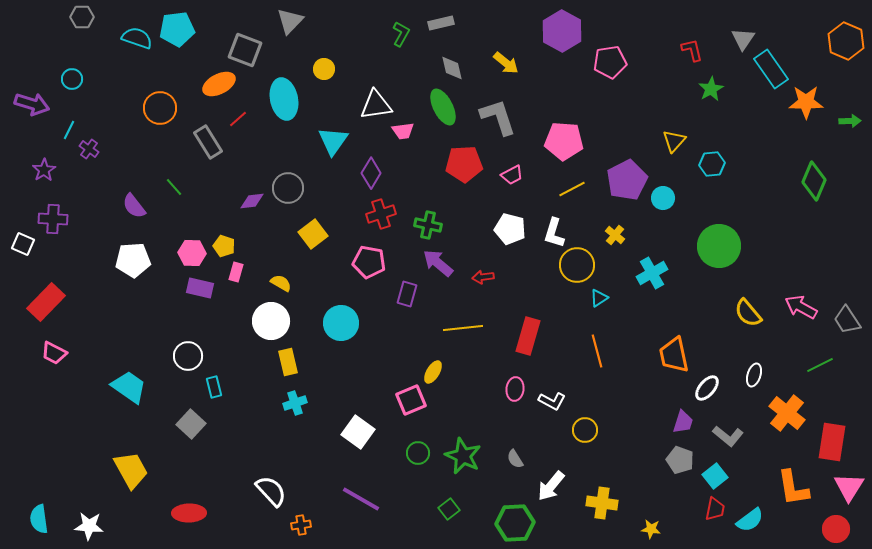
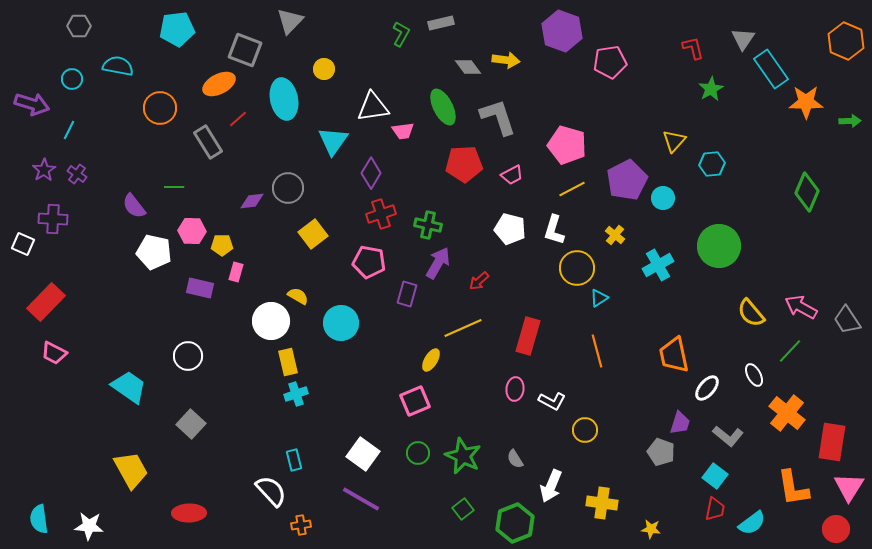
gray hexagon at (82, 17): moved 3 px left, 9 px down
purple hexagon at (562, 31): rotated 9 degrees counterclockwise
cyan semicircle at (137, 38): moved 19 px left, 28 px down; rotated 8 degrees counterclockwise
red L-shape at (692, 50): moved 1 px right, 2 px up
yellow arrow at (506, 63): moved 3 px up; rotated 32 degrees counterclockwise
gray diamond at (452, 68): moved 16 px right, 1 px up; rotated 24 degrees counterclockwise
white triangle at (376, 105): moved 3 px left, 2 px down
pink pentagon at (564, 141): moved 3 px right, 4 px down; rotated 12 degrees clockwise
purple cross at (89, 149): moved 12 px left, 25 px down
green diamond at (814, 181): moved 7 px left, 11 px down
green line at (174, 187): rotated 48 degrees counterclockwise
white L-shape at (554, 233): moved 3 px up
yellow pentagon at (224, 246): moved 2 px left, 1 px up; rotated 20 degrees counterclockwise
pink hexagon at (192, 253): moved 22 px up
white pentagon at (133, 260): moved 21 px right, 8 px up; rotated 16 degrees clockwise
purple arrow at (438, 263): rotated 80 degrees clockwise
yellow circle at (577, 265): moved 3 px down
cyan cross at (652, 273): moved 6 px right, 8 px up
red arrow at (483, 277): moved 4 px left, 4 px down; rotated 35 degrees counterclockwise
yellow semicircle at (281, 283): moved 17 px right, 13 px down
yellow semicircle at (748, 313): moved 3 px right
yellow line at (463, 328): rotated 18 degrees counterclockwise
green line at (820, 365): moved 30 px left, 14 px up; rotated 20 degrees counterclockwise
yellow ellipse at (433, 372): moved 2 px left, 12 px up
white ellipse at (754, 375): rotated 45 degrees counterclockwise
cyan rectangle at (214, 387): moved 80 px right, 73 px down
pink square at (411, 400): moved 4 px right, 1 px down
cyan cross at (295, 403): moved 1 px right, 9 px up
purple trapezoid at (683, 422): moved 3 px left, 1 px down
white square at (358, 432): moved 5 px right, 22 px down
gray pentagon at (680, 460): moved 19 px left, 8 px up
cyan square at (715, 476): rotated 15 degrees counterclockwise
white arrow at (551, 486): rotated 16 degrees counterclockwise
green square at (449, 509): moved 14 px right
cyan semicircle at (750, 520): moved 2 px right, 3 px down
green hexagon at (515, 523): rotated 18 degrees counterclockwise
